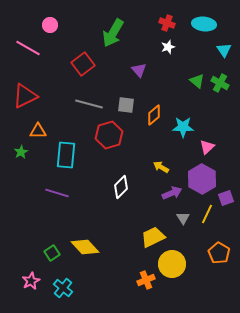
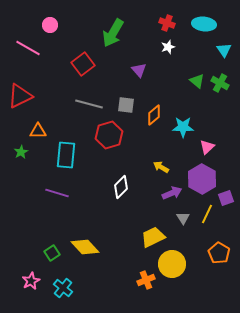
red triangle: moved 5 px left
